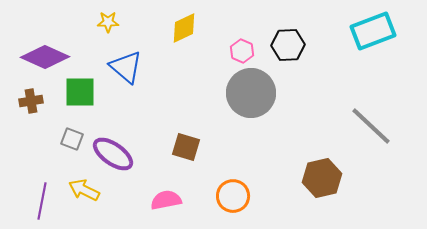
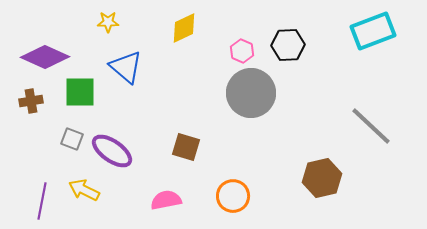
purple ellipse: moved 1 px left, 3 px up
